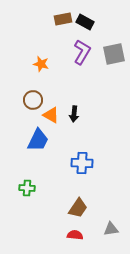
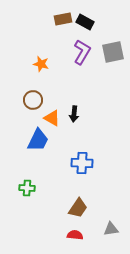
gray square: moved 1 px left, 2 px up
orange triangle: moved 1 px right, 3 px down
